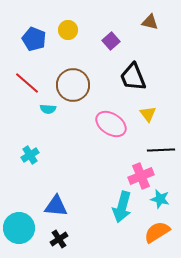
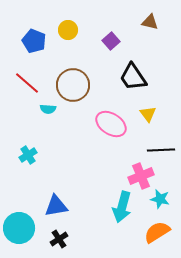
blue pentagon: moved 2 px down
black trapezoid: rotated 12 degrees counterclockwise
cyan cross: moved 2 px left
blue triangle: rotated 15 degrees counterclockwise
